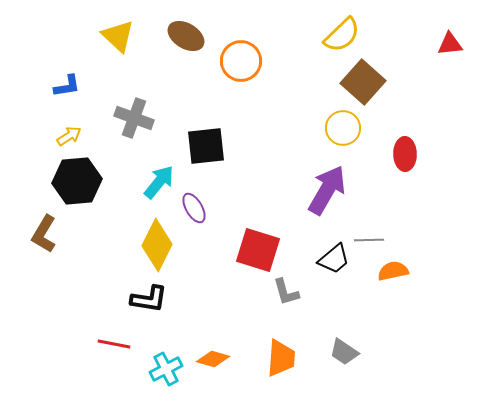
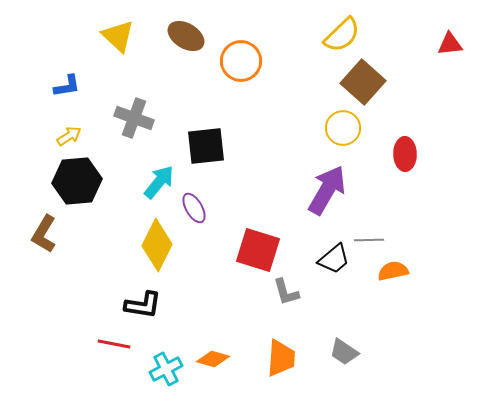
black L-shape: moved 6 px left, 6 px down
